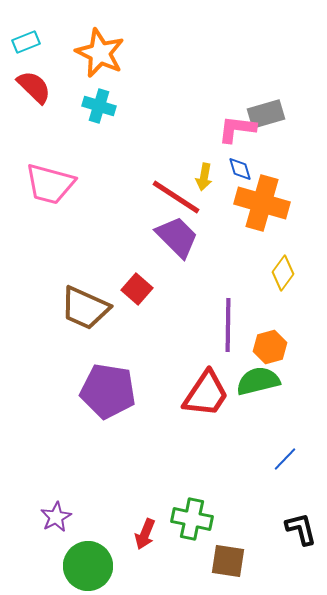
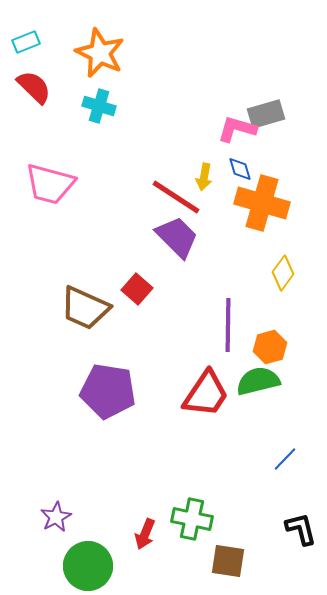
pink L-shape: rotated 9 degrees clockwise
